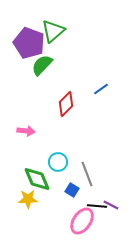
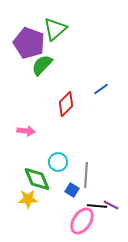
green triangle: moved 2 px right, 2 px up
gray line: moved 1 px left, 1 px down; rotated 25 degrees clockwise
